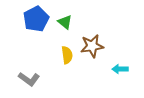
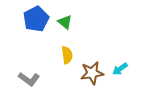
brown star: moved 27 px down
cyan arrow: rotated 35 degrees counterclockwise
